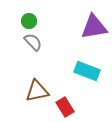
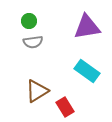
purple triangle: moved 7 px left
gray semicircle: rotated 126 degrees clockwise
cyan rectangle: rotated 15 degrees clockwise
brown triangle: rotated 20 degrees counterclockwise
